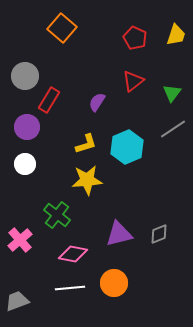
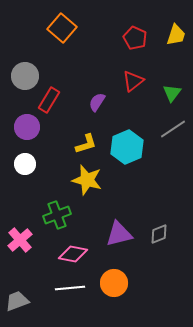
yellow star: rotated 20 degrees clockwise
green cross: rotated 32 degrees clockwise
